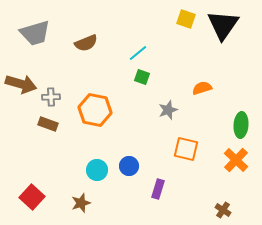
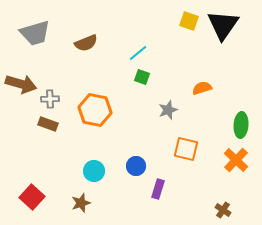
yellow square: moved 3 px right, 2 px down
gray cross: moved 1 px left, 2 px down
blue circle: moved 7 px right
cyan circle: moved 3 px left, 1 px down
